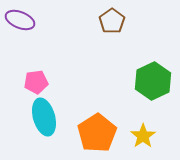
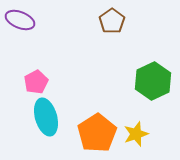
pink pentagon: rotated 20 degrees counterclockwise
cyan ellipse: moved 2 px right
yellow star: moved 7 px left, 2 px up; rotated 15 degrees clockwise
